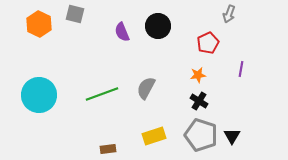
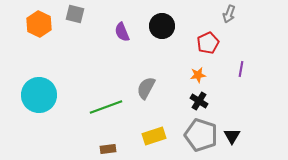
black circle: moved 4 px right
green line: moved 4 px right, 13 px down
